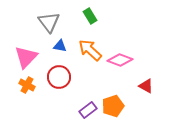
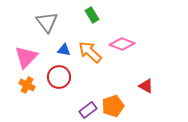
green rectangle: moved 2 px right, 1 px up
gray triangle: moved 2 px left
blue triangle: moved 4 px right, 4 px down
orange arrow: moved 2 px down
pink diamond: moved 2 px right, 16 px up
